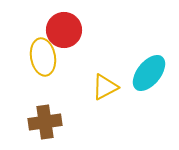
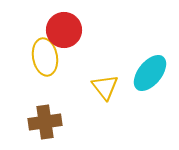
yellow ellipse: moved 2 px right
cyan ellipse: moved 1 px right
yellow triangle: rotated 40 degrees counterclockwise
